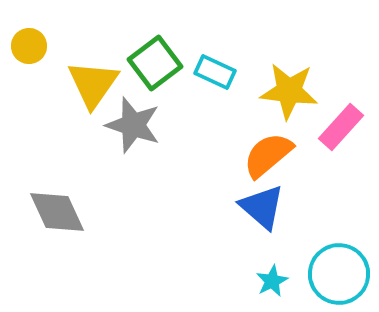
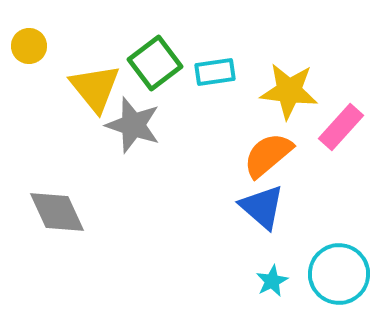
cyan rectangle: rotated 33 degrees counterclockwise
yellow triangle: moved 2 px right, 4 px down; rotated 14 degrees counterclockwise
